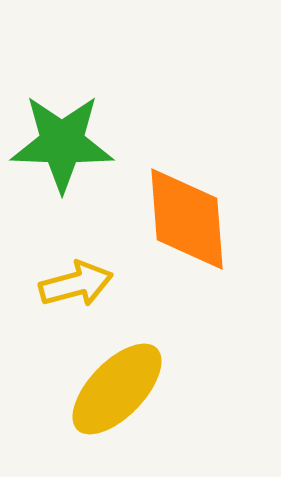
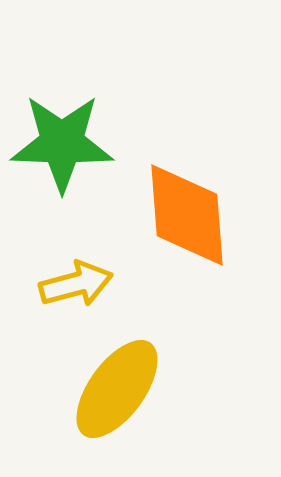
orange diamond: moved 4 px up
yellow ellipse: rotated 8 degrees counterclockwise
